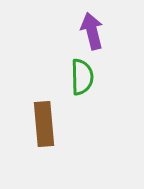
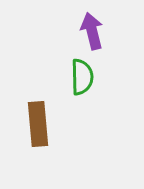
brown rectangle: moved 6 px left
